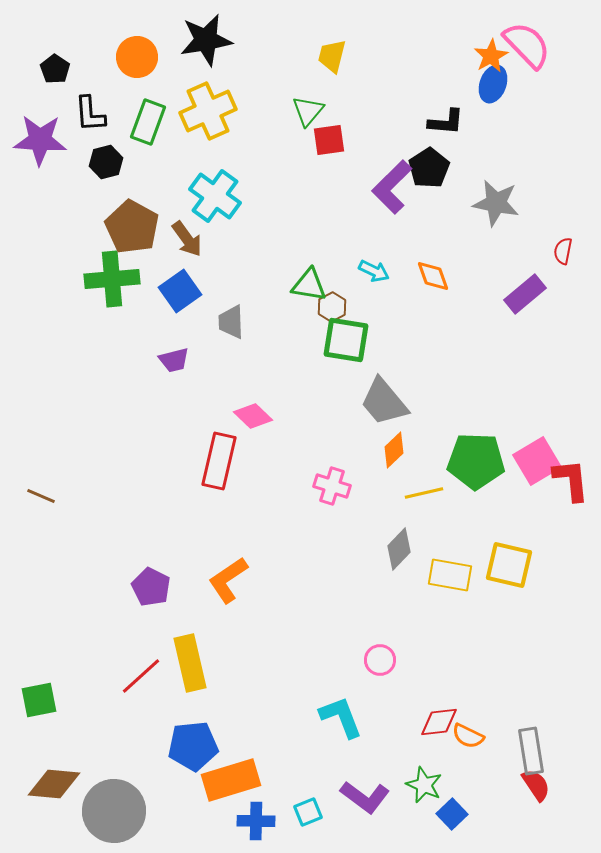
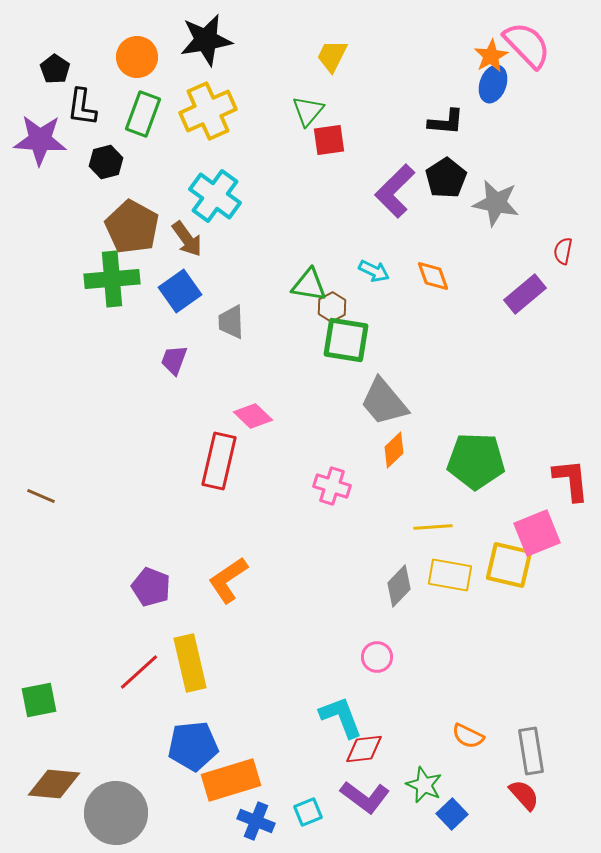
yellow trapezoid at (332, 56): rotated 12 degrees clockwise
black L-shape at (90, 114): moved 8 px left, 7 px up; rotated 12 degrees clockwise
green rectangle at (148, 122): moved 5 px left, 8 px up
black pentagon at (429, 168): moved 17 px right, 10 px down
purple L-shape at (392, 187): moved 3 px right, 4 px down
purple trapezoid at (174, 360): rotated 124 degrees clockwise
pink square at (537, 461): moved 72 px down; rotated 9 degrees clockwise
yellow line at (424, 493): moved 9 px right, 34 px down; rotated 9 degrees clockwise
gray diamond at (399, 549): moved 37 px down
purple pentagon at (151, 587): rotated 6 degrees counterclockwise
pink circle at (380, 660): moved 3 px left, 3 px up
red line at (141, 676): moved 2 px left, 4 px up
red diamond at (439, 722): moved 75 px left, 27 px down
red semicircle at (536, 785): moved 12 px left, 10 px down; rotated 8 degrees counterclockwise
gray circle at (114, 811): moved 2 px right, 2 px down
blue cross at (256, 821): rotated 21 degrees clockwise
